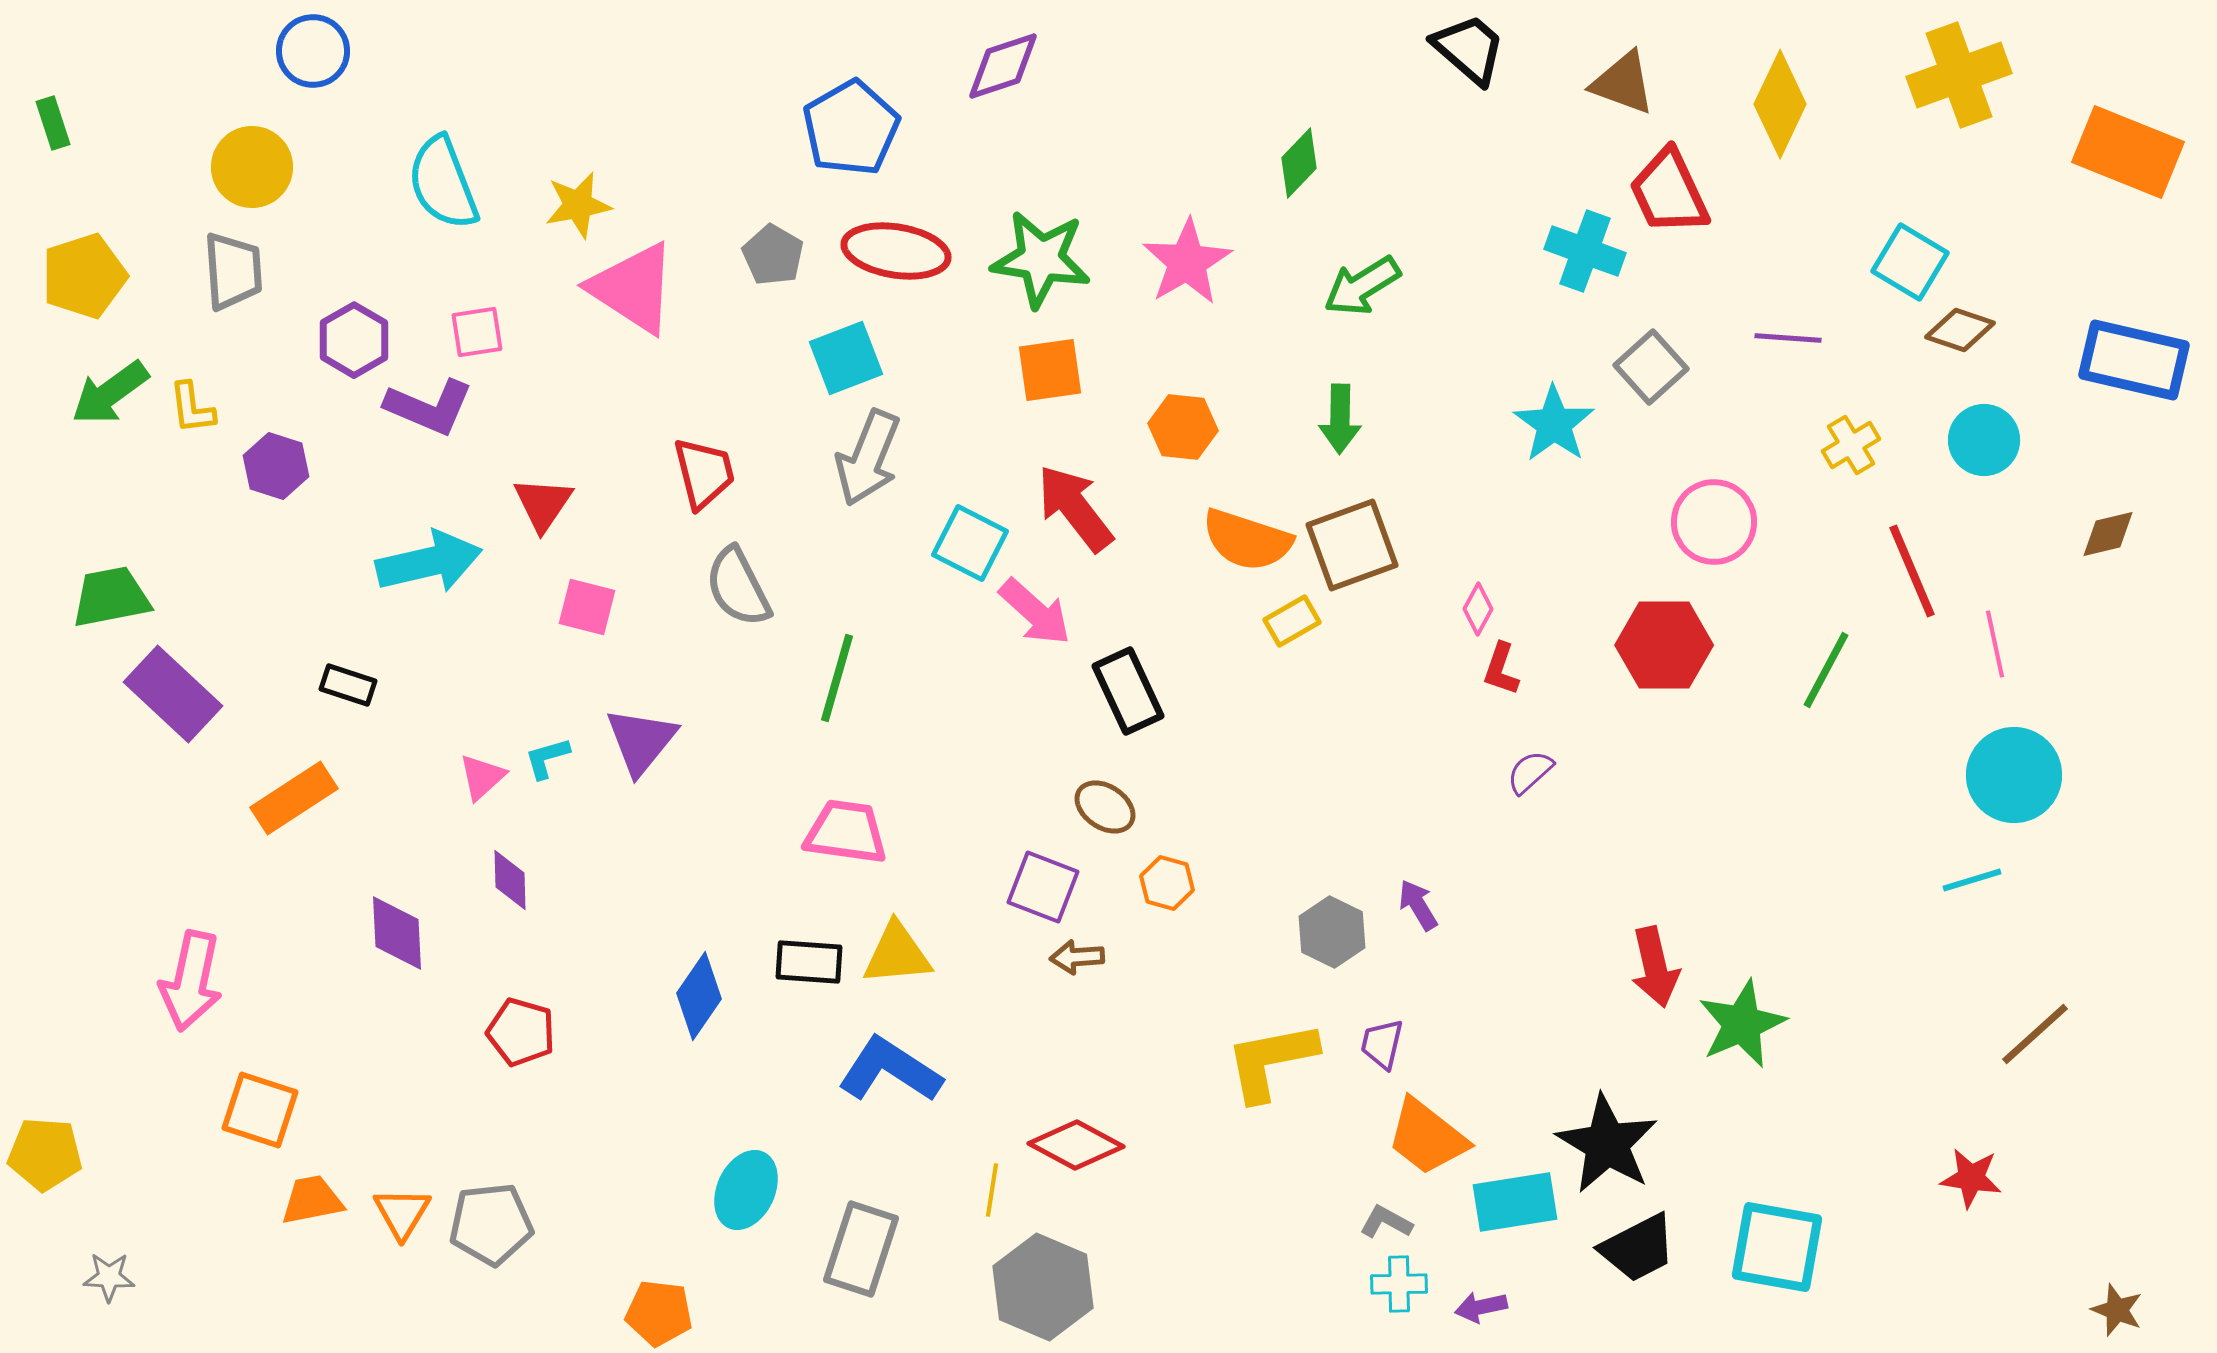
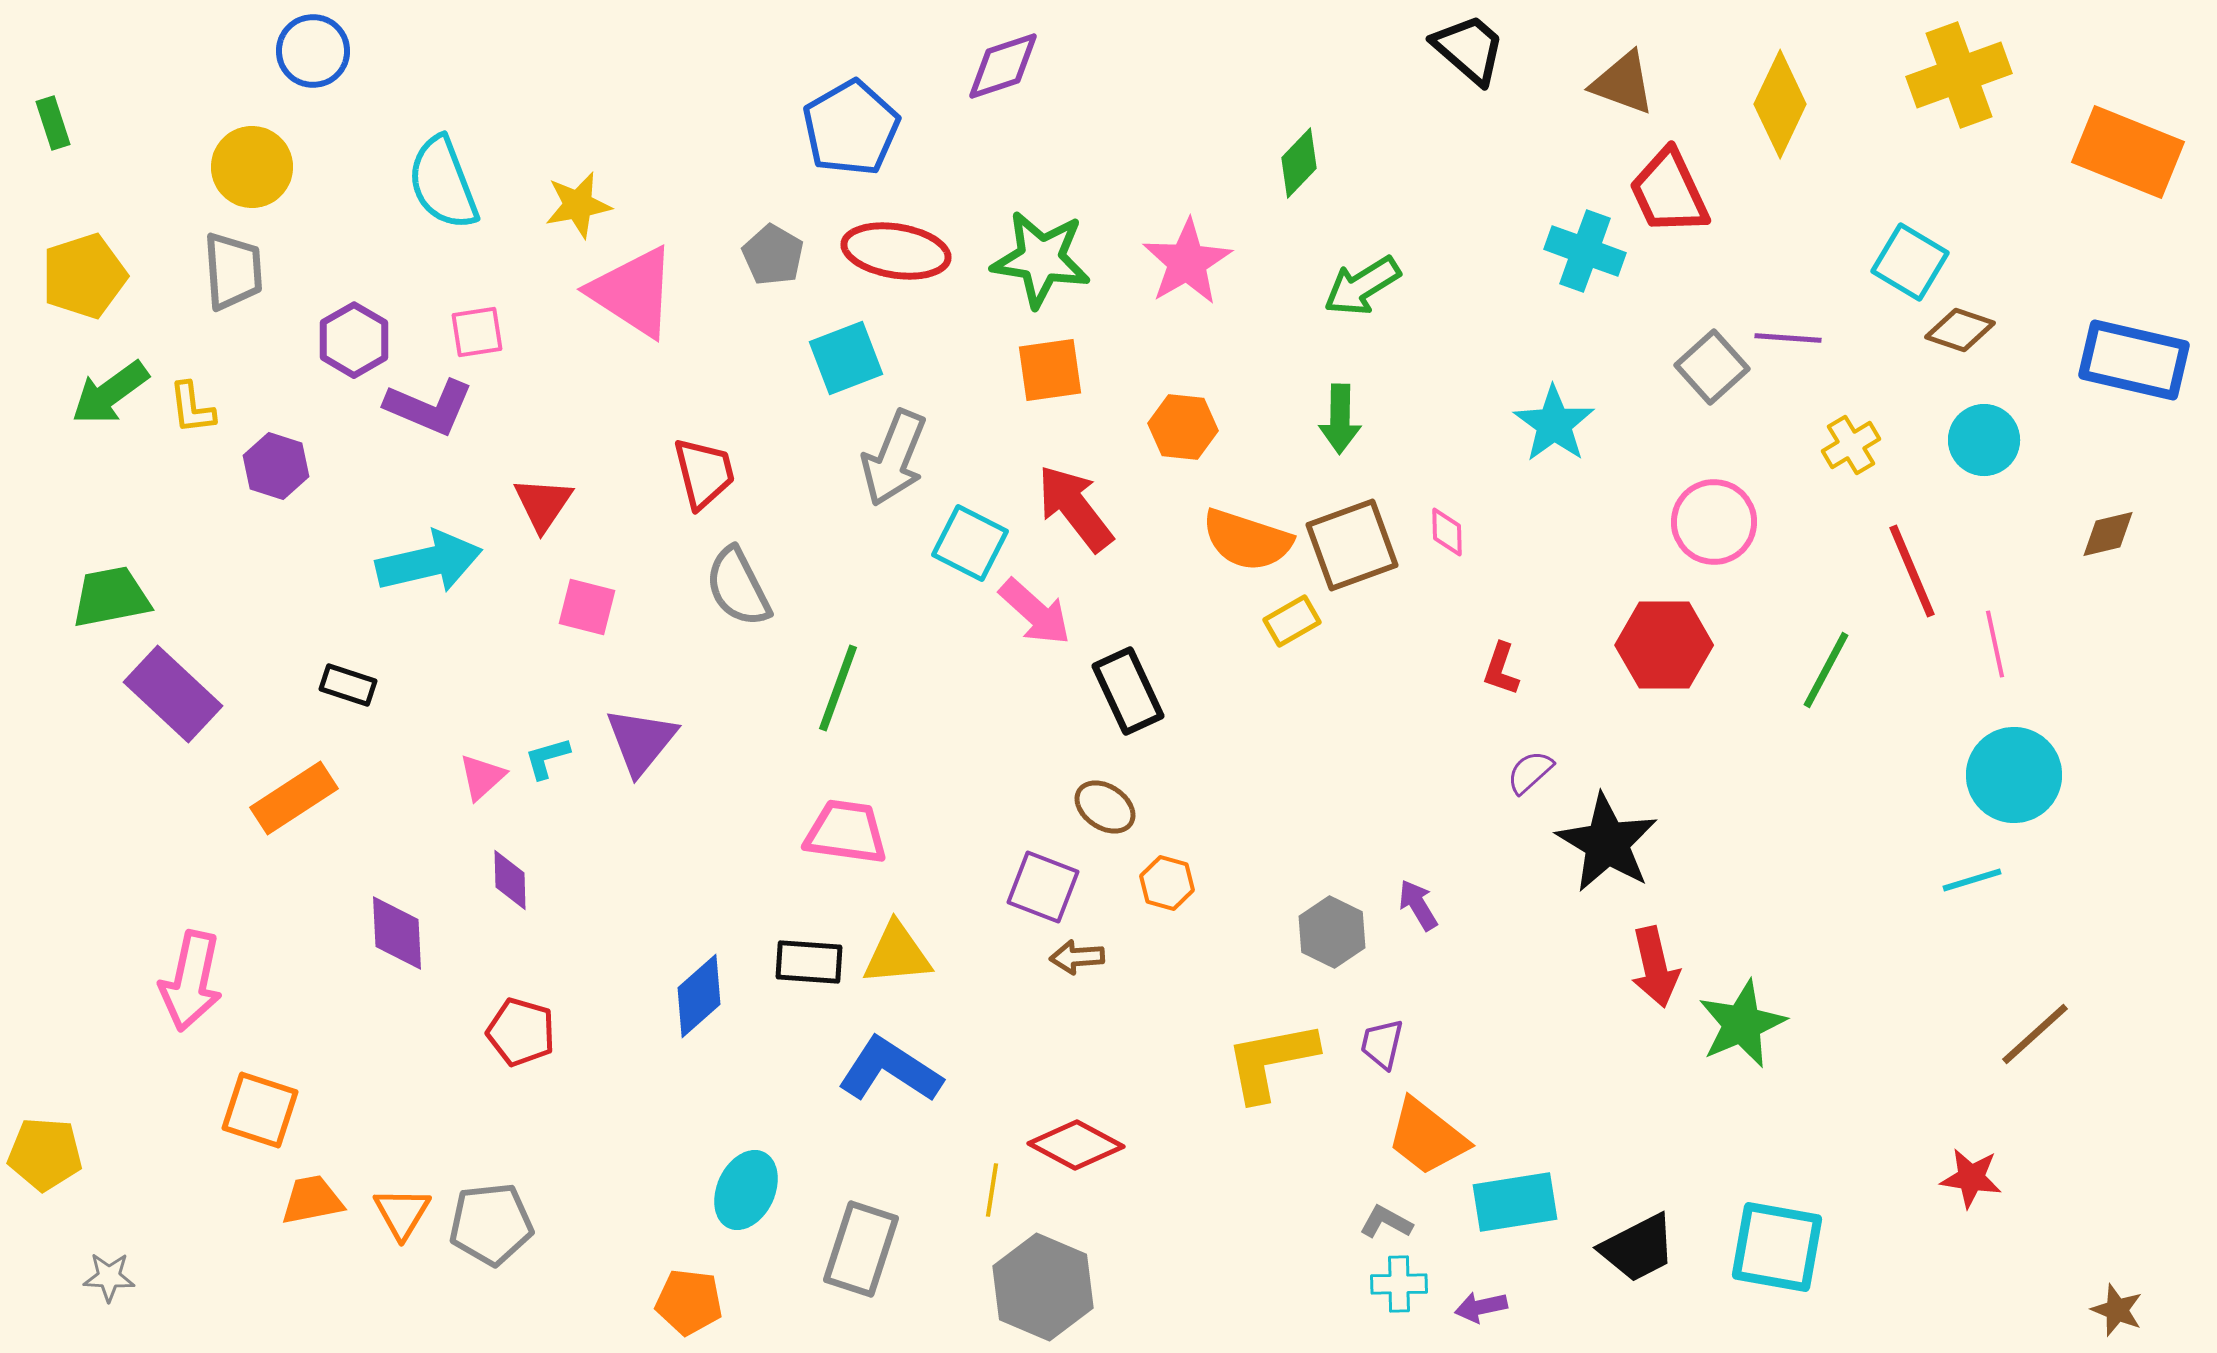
pink triangle at (633, 288): moved 4 px down
gray square at (1651, 367): moved 61 px right
gray arrow at (868, 458): moved 26 px right
pink diamond at (1478, 609): moved 31 px left, 77 px up; rotated 30 degrees counterclockwise
green line at (837, 678): moved 1 px right, 10 px down; rotated 4 degrees clockwise
blue diamond at (699, 996): rotated 14 degrees clockwise
black star at (1607, 1144): moved 301 px up
orange pentagon at (659, 1313): moved 30 px right, 11 px up
